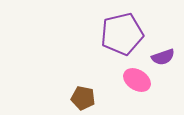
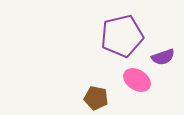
purple pentagon: moved 2 px down
brown pentagon: moved 13 px right
